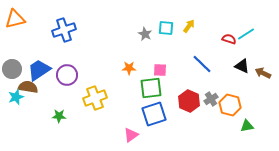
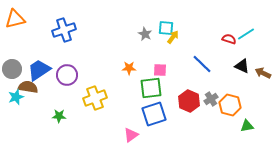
yellow arrow: moved 16 px left, 11 px down
